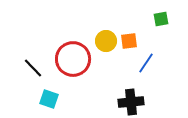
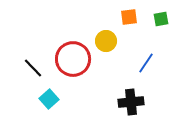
orange square: moved 24 px up
cyan square: rotated 30 degrees clockwise
